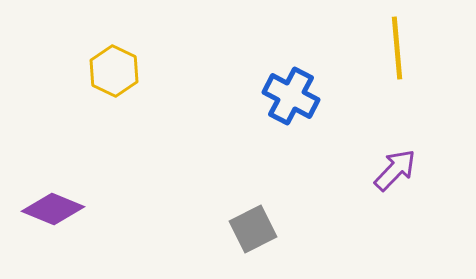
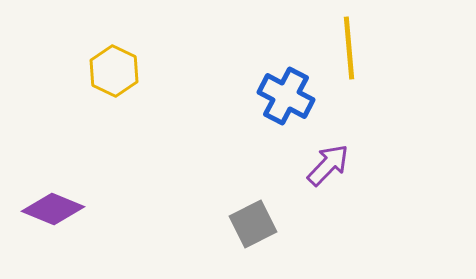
yellow line: moved 48 px left
blue cross: moved 5 px left
purple arrow: moved 67 px left, 5 px up
gray square: moved 5 px up
